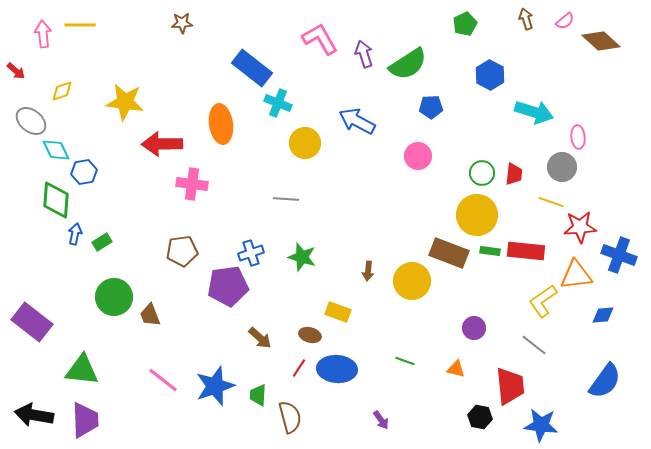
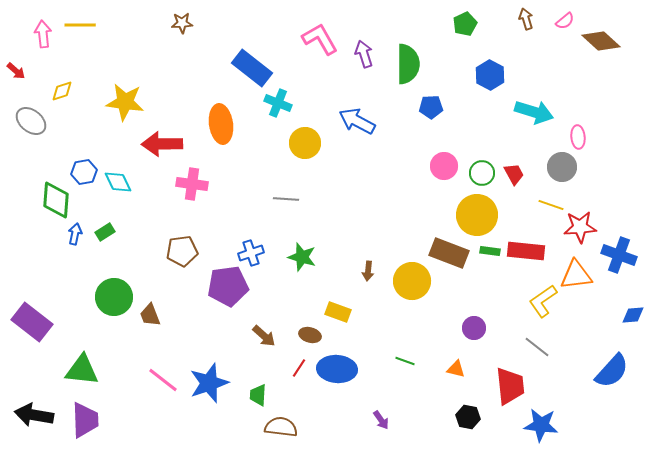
green semicircle at (408, 64): rotated 57 degrees counterclockwise
cyan diamond at (56, 150): moved 62 px right, 32 px down
pink circle at (418, 156): moved 26 px right, 10 px down
red trapezoid at (514, 174): rotated 35 degrees counterclockwise
yellow line at (551, 202): moved 3 px down
green rectangle at (102, 242): moved 3 px right, 10 px up
blue diamond at (603, 315): moved 30 px right
brown arrow at (260, 338): moved 4 px right, 2 px up
gray line at (534, 345): moved 3 px right, 2 px down
blue semicircle at (605, 381): moved 7 px right, 10 px up; rotated 6 degrees clockwise
blue star at (215, 386): moved 6 px left, 3 px up
brown semicircle at (290, 417): moved 9 px left, 10 px down; rotated 68 degrees counterclockwise
black hexagon at (480, 417): moved 12 px left
